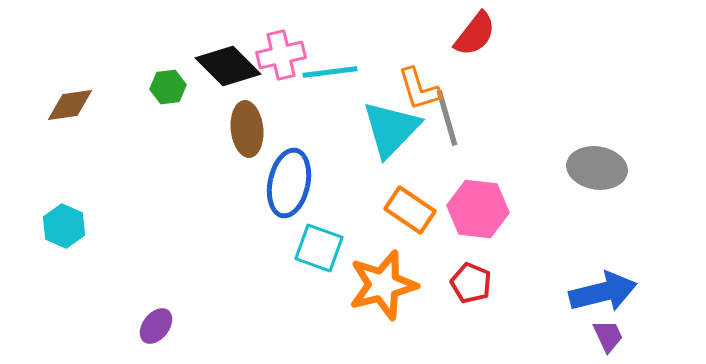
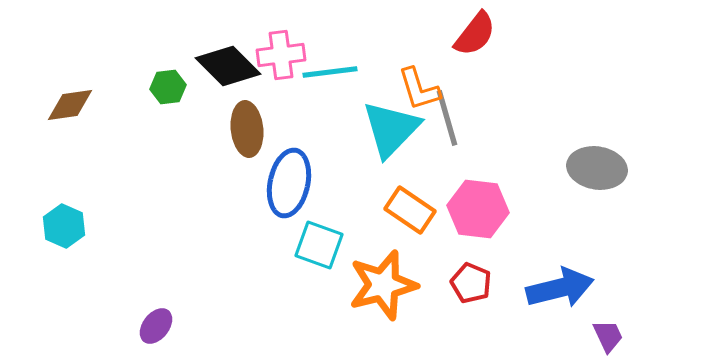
pink cross: rotated 6 degrees clockwise
cyan square: moved 3 px up
blue arrow: moved 43 px left, 4 px up
